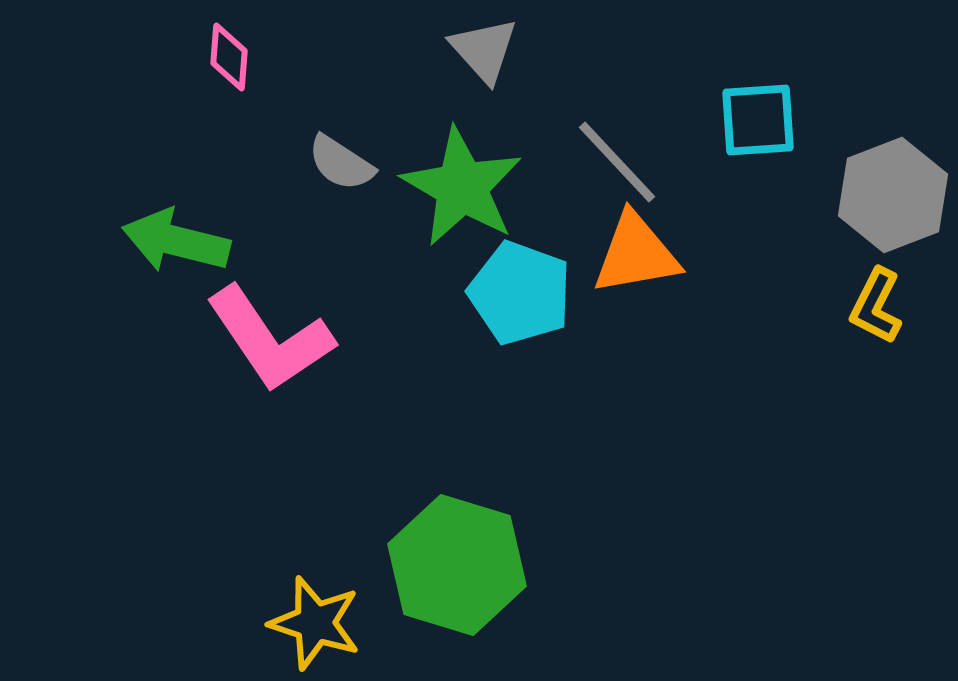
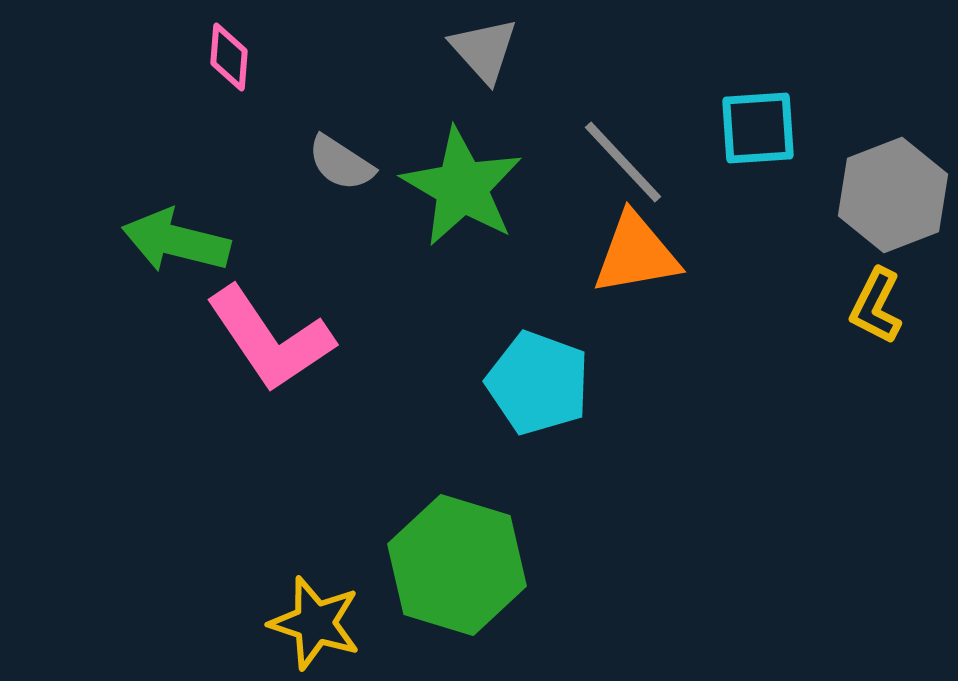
cyan square: moved 8 px down
gray line: moved 6 px right
cyan pentagon: moved 18 px right, 90 px down
